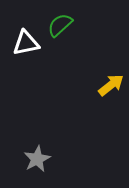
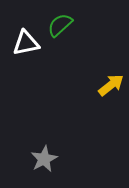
gray star: moved 7 px right
